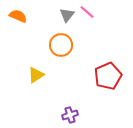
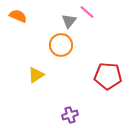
gray triangle: moved 2 px right, 6 px down
red pentagon: rotated 28 degrees clockwise
